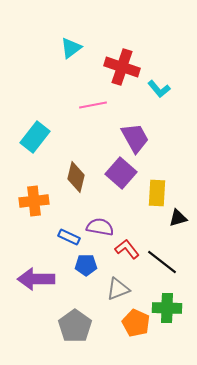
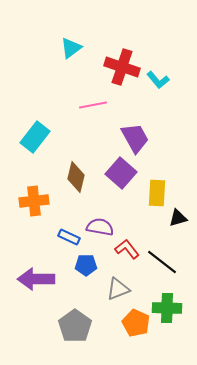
cyan L-shape: moved 1 px left, 9 px up
